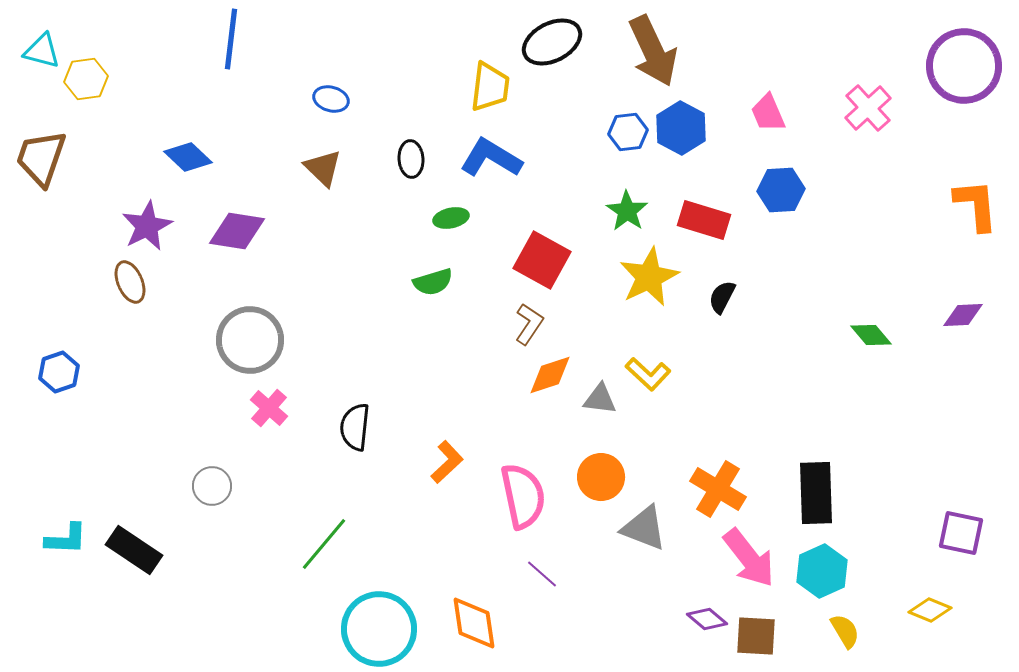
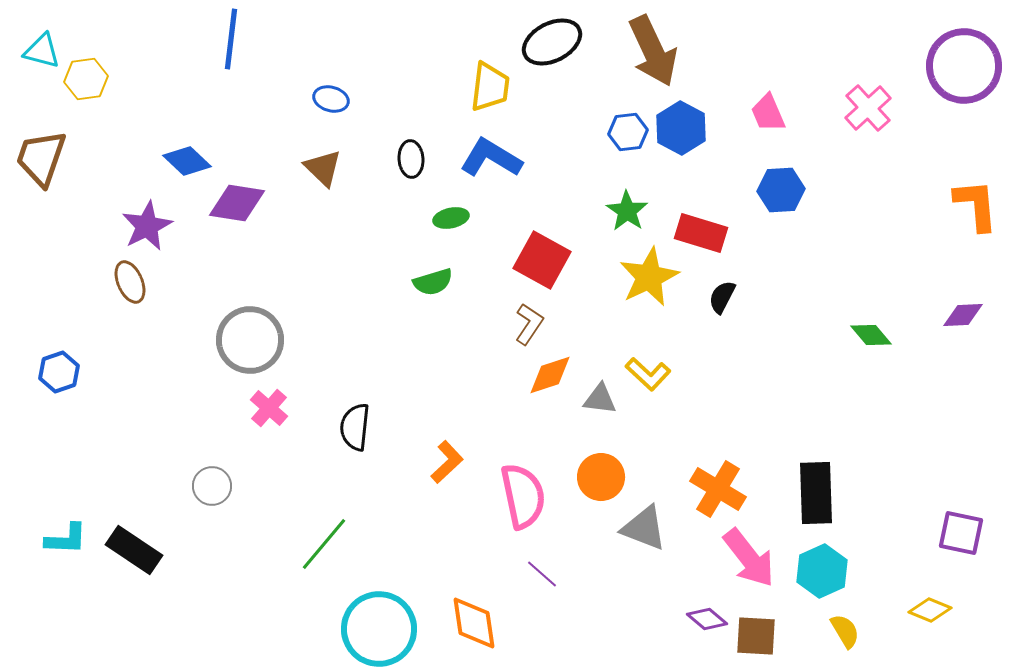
blue diamond at (188, 157): moved 1 px left, 4 px down
red rectangle at (704, 220): moved 3 px left, 13 px down
purple diamond at (237, 231): moved 28 px up
